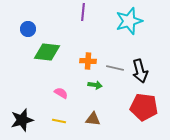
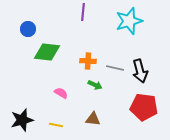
green arrow: rotated 16 degrees clockwise
yellow line: moved 3 px left, 4 px down
